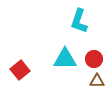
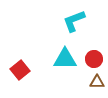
cyan L-shape: moved 5 px left; rotated 50 degrees clockwise
brown triangle: moved 1 px down
